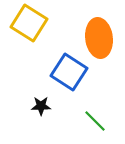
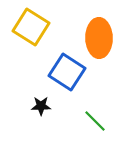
yellow square: moved 2 px right, 4 px down
orange ellipse: rotated 6 degrees clockwise
blue square: moved 2 px left
